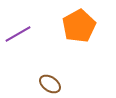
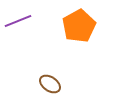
purple line: moved 13 px up; rotated 8 degrees clockwise
